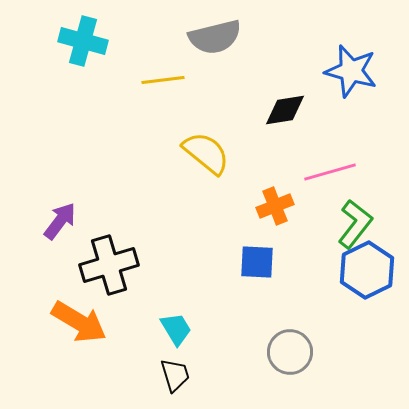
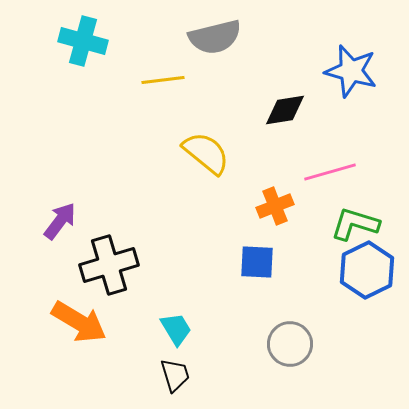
green L-shape: rotated 111 degrees counterclockwise
gray circle: moved 8 px up
